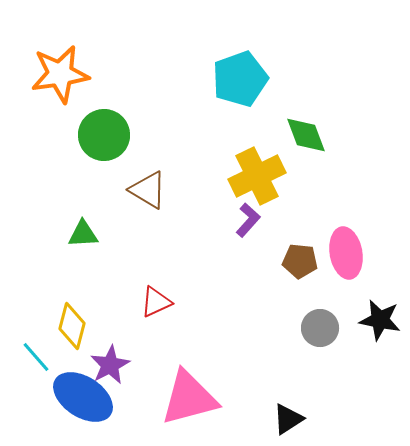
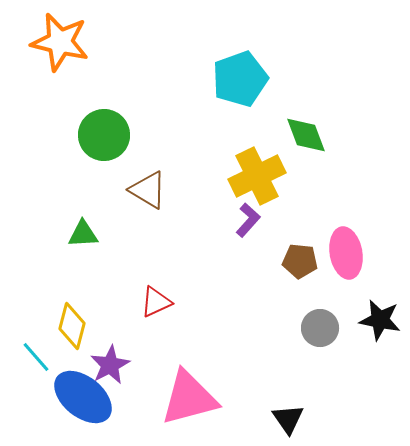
orange star: moved 32 px up; rotated 22 degrees clockwise
blue ellipse: rotated 6 degrees clockwise
black triangle: rotated 32 degrees counterclockwise
